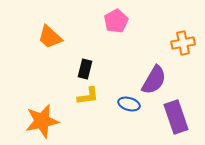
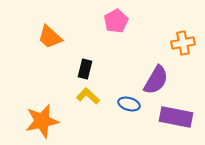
purple semicircle: moved 2 px right
yellow L-shape: rotated 130 degrees counterclockwise
purple rectangle: rotated 60 degrees counterclockwise
